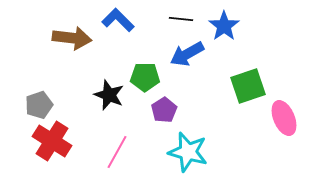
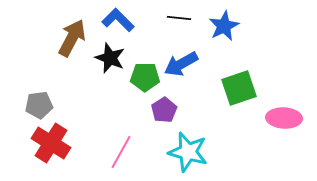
black line: moved 2 px left, 1 px up
blue star: rotated 8 degrees clockwise
brown arrow: rotated 69 degrees counterclockwise
blue arrow: moved 6 px left, 10 px down
green square: moved 9 px left, 2 px down
black star: moved 1 px right, 37 px up
gray pentagon: rotated 12 degrees clockwise
pink ellipse: rotated 64 degrees counterclockwise
red cross: moved 1 px left, 2 px down
pink line: moved 4 px right
